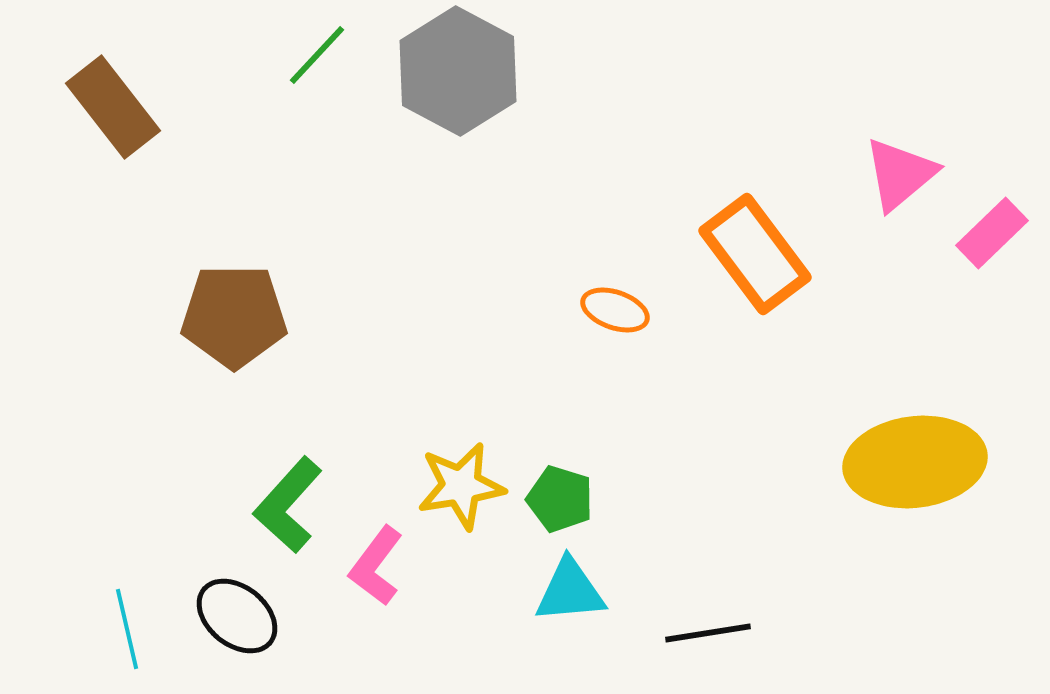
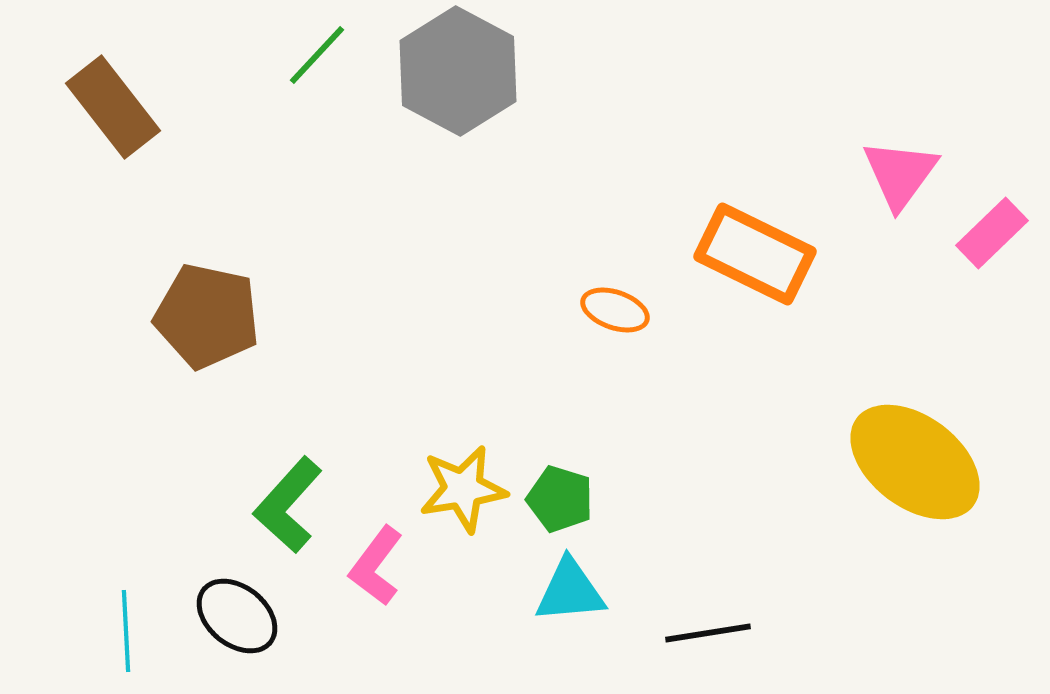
pink triangle: rotated 14 degrees counterclockwise
orange rectangle: rotated 27 degrees counterclockwise
brown pentagon: moved 27 px left; rotated 12 degrees clockwise
yellow ellipse: rotated 44 degrees clockwise
yellow star: moved 2 px right, 3 px down
cyan line: moved 1 px left, 2 px down; rotated 10 degrees clockwise
